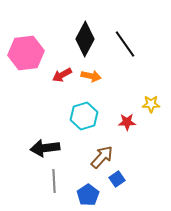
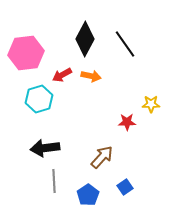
cyan hexagon: moved 45 px left, 17 px up
blue square: moved 8 px right, 8 px down
